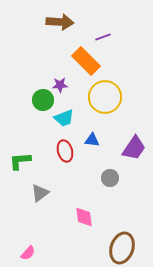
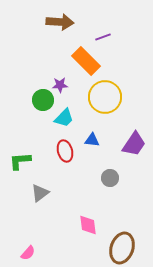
cyan trapezoid: rotated 25 degrees counterclockwise
purple trapezoid: moved 4 px up
pink diamond: moved 4 px right, 8 px down
